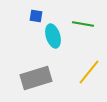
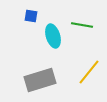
blue square: moved 5 px left
green line: moved 1 px left, 1 px down
gray rectangle: moved 4 px right, 2 px down
